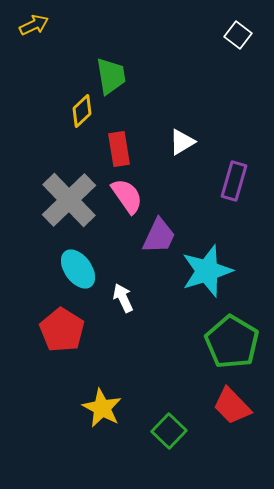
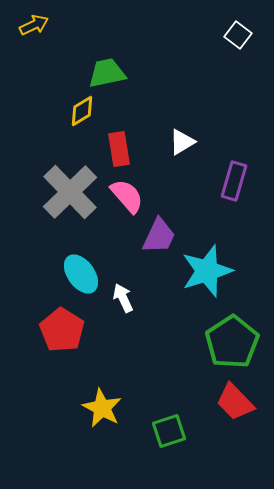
green trapezoid: moved 4 px left, 3 px up; rotated 93 degrees counterclockwise
yellow diamond: rotated 12 degrees clockwise
pink semicircle: rotated 6 degrees counterclockwise
gray cross: moved 1 px right, 8 px up
cyan ellipse: moved 3 px right, 5 px down
green pentagon: rotated 8 degrees clockwise
red trapezoid: moved 3 px right, 4 px up
green square: rotated 28 degrees clockwise
